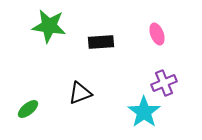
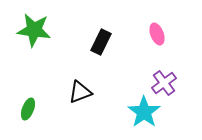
green star: moved 15 px left, 4 px down
black rectangle: rotated 60 degrees counterclockwise
purple cross: rotated 15 degrees counterclockwise
black triangle: moved 1 px up
green ellipse: rotated 30 degrees counterclockwise
